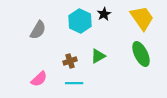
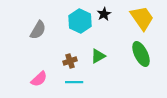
cyan line: moved 1 px up
